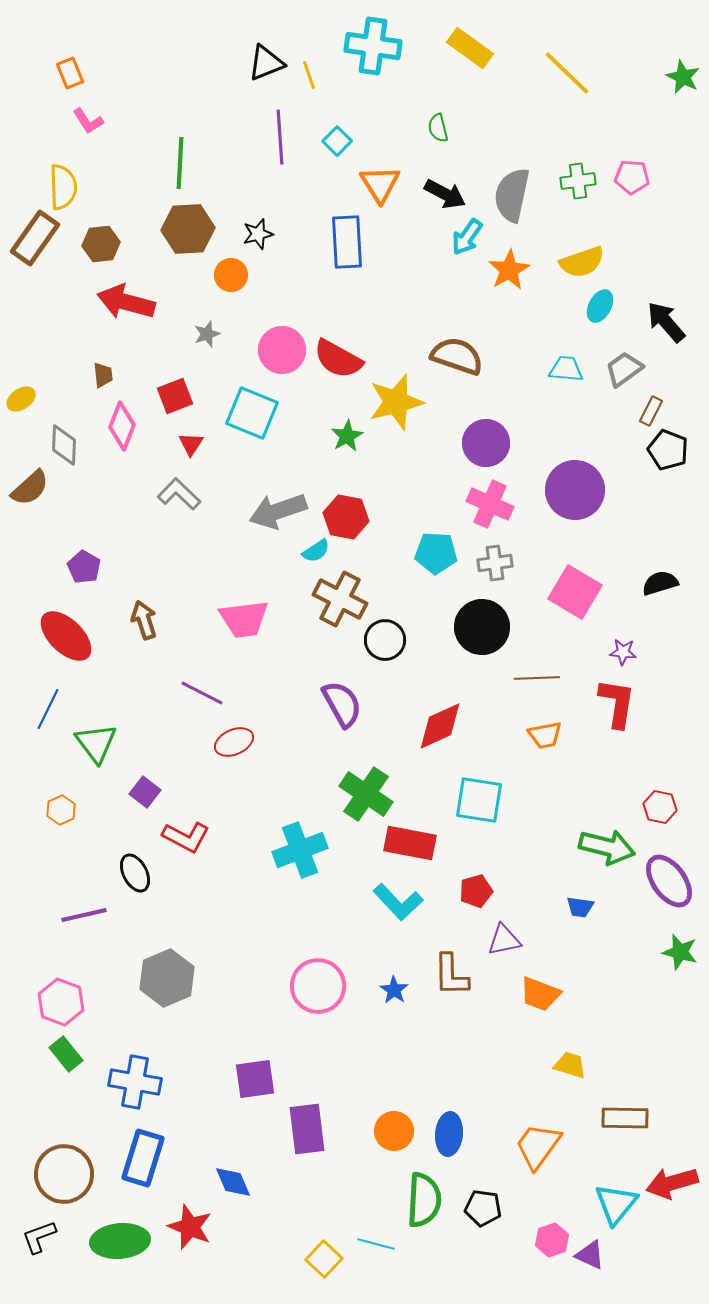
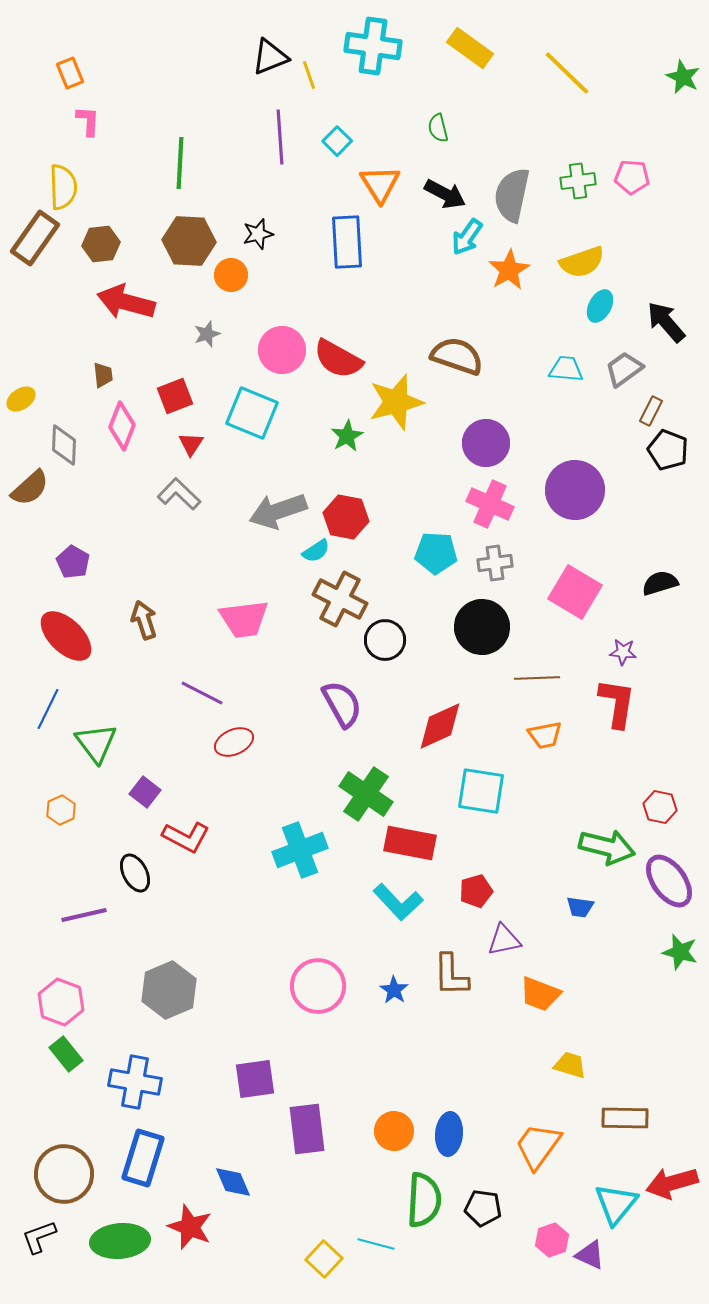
black triangle at (266, 63): moved 4 px right, 6 px up
pink L-shape at (88, 121): rotated 144 degrees counterclockwise
brown hexagon at (188, 229): moved 1 px right, 12 px down; rotated 6 degrees clockwise
purple pentagon at (84, 567): moved 11 px left, 5 px up
cyan square at (479, 800): moved 2 px right, 9 px up
gray hexagon at (167, 978): moved 2 px right, 12 px down
